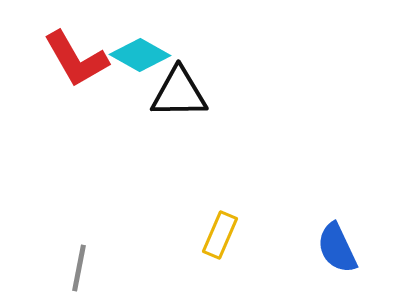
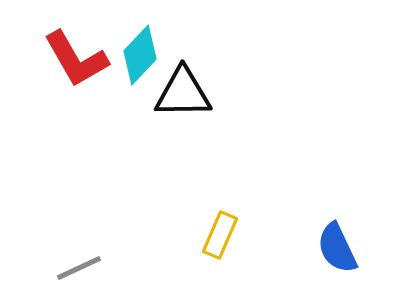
cyan diamond: rotated 76 degrees counterclockwise
black triangle: moved 4 px right
gray line: rotated 54 degrees clockwise
